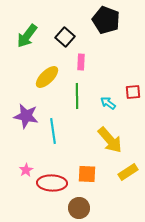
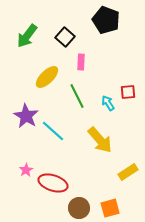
red square: moved 5 px left
green line: rotated 25 degrees counterclockwise
cyan arrow: rotated 21 degrees clockwise
purple star: rotated 20 degrees clockwise
cyan line: rotated 40 degrees counterclockwise
yellow arrow: moved 10 px left
orange square: moved 23 px right, 34 px down; rotated 18 degrees counterclockwise
red ellipse: moved 1 px right; rotated 16 degrees clockwise
